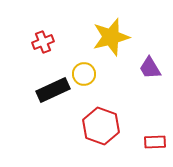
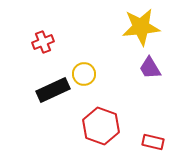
yellow star: moved 30 px right, 10 px up; rotated 9 degrees clockwise
red rectangle: moved 2 px left; rotated 15 degrees clockwise
